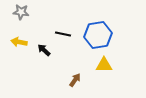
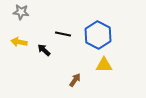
blue hexagon: rotated 24 degrees counterclockwise
